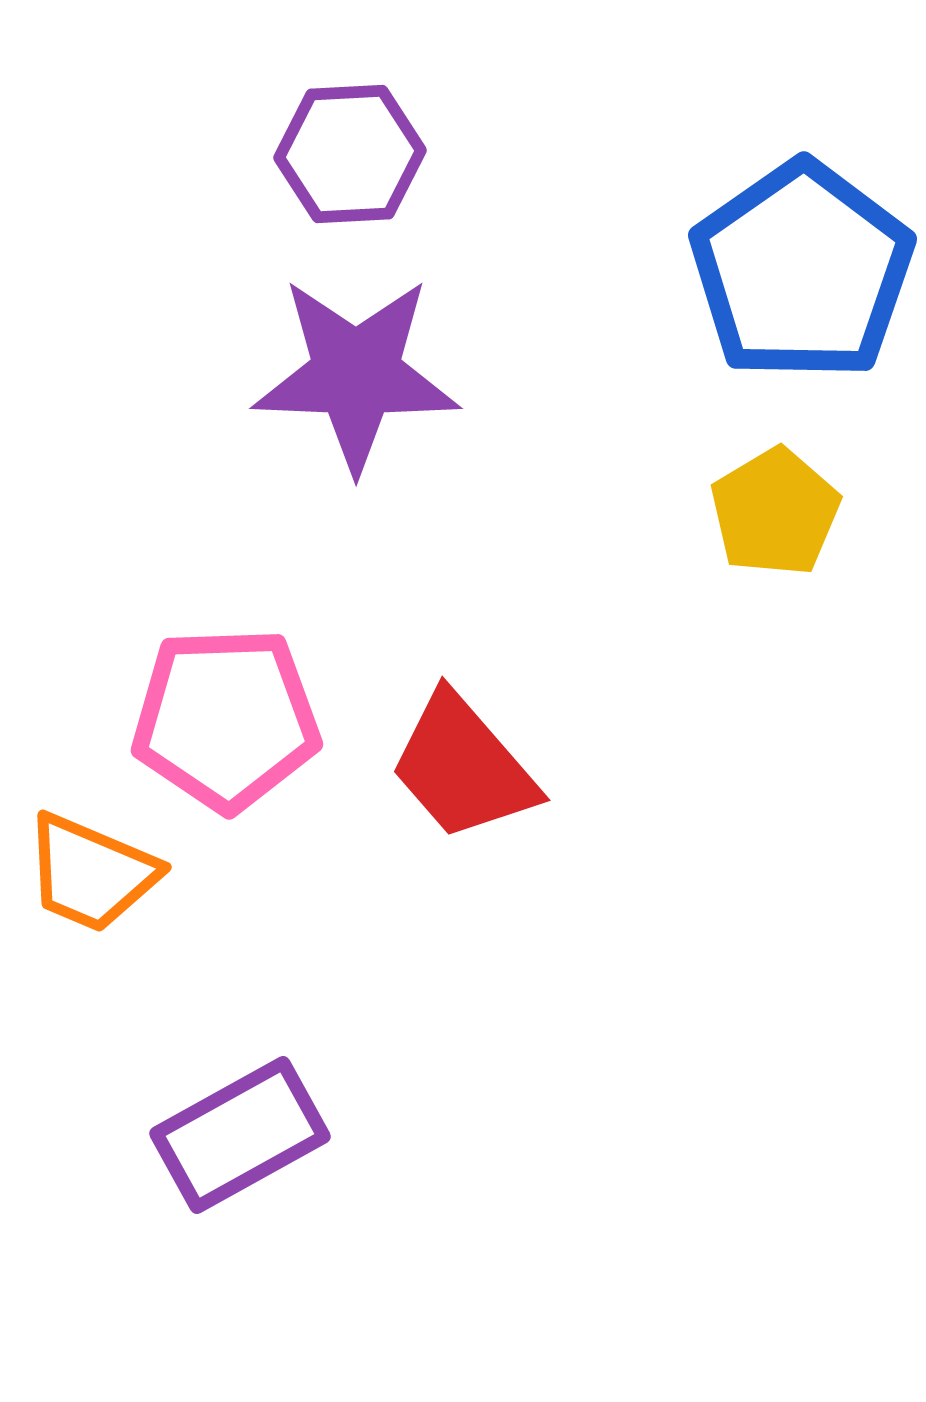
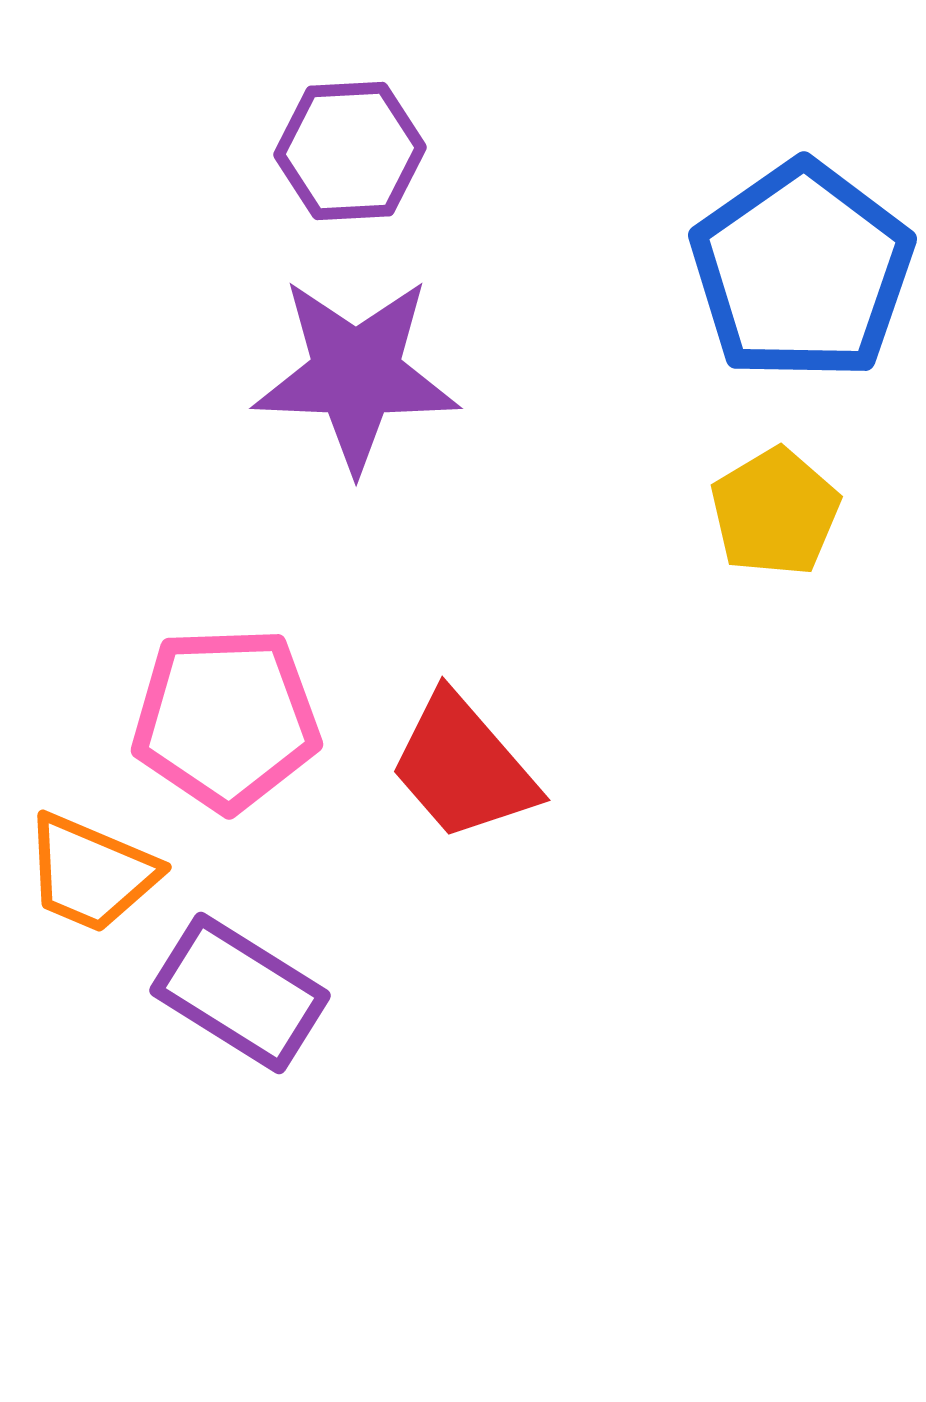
purple hexagon: moved 3 px up
purple rectangle: moved 142 px up; rotated 61 degrees clockwise
